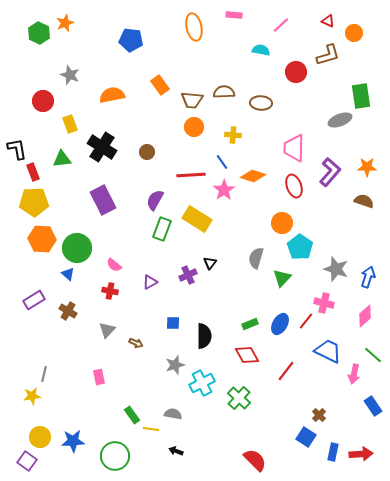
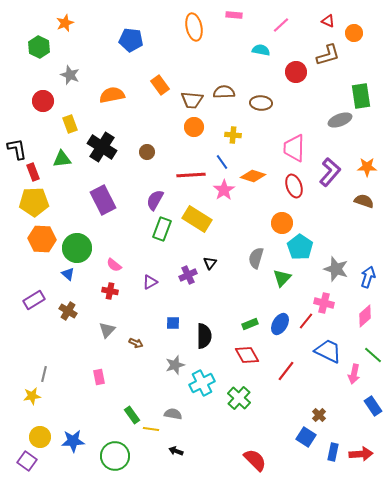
green hexagon at (39, 33): moved 14 px down
